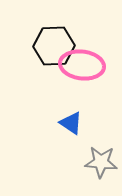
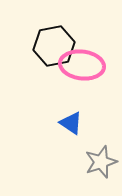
black hexagon: rotated 9 degrees counterclockwise
gray star: rotated 24 degrees counterclockwise
